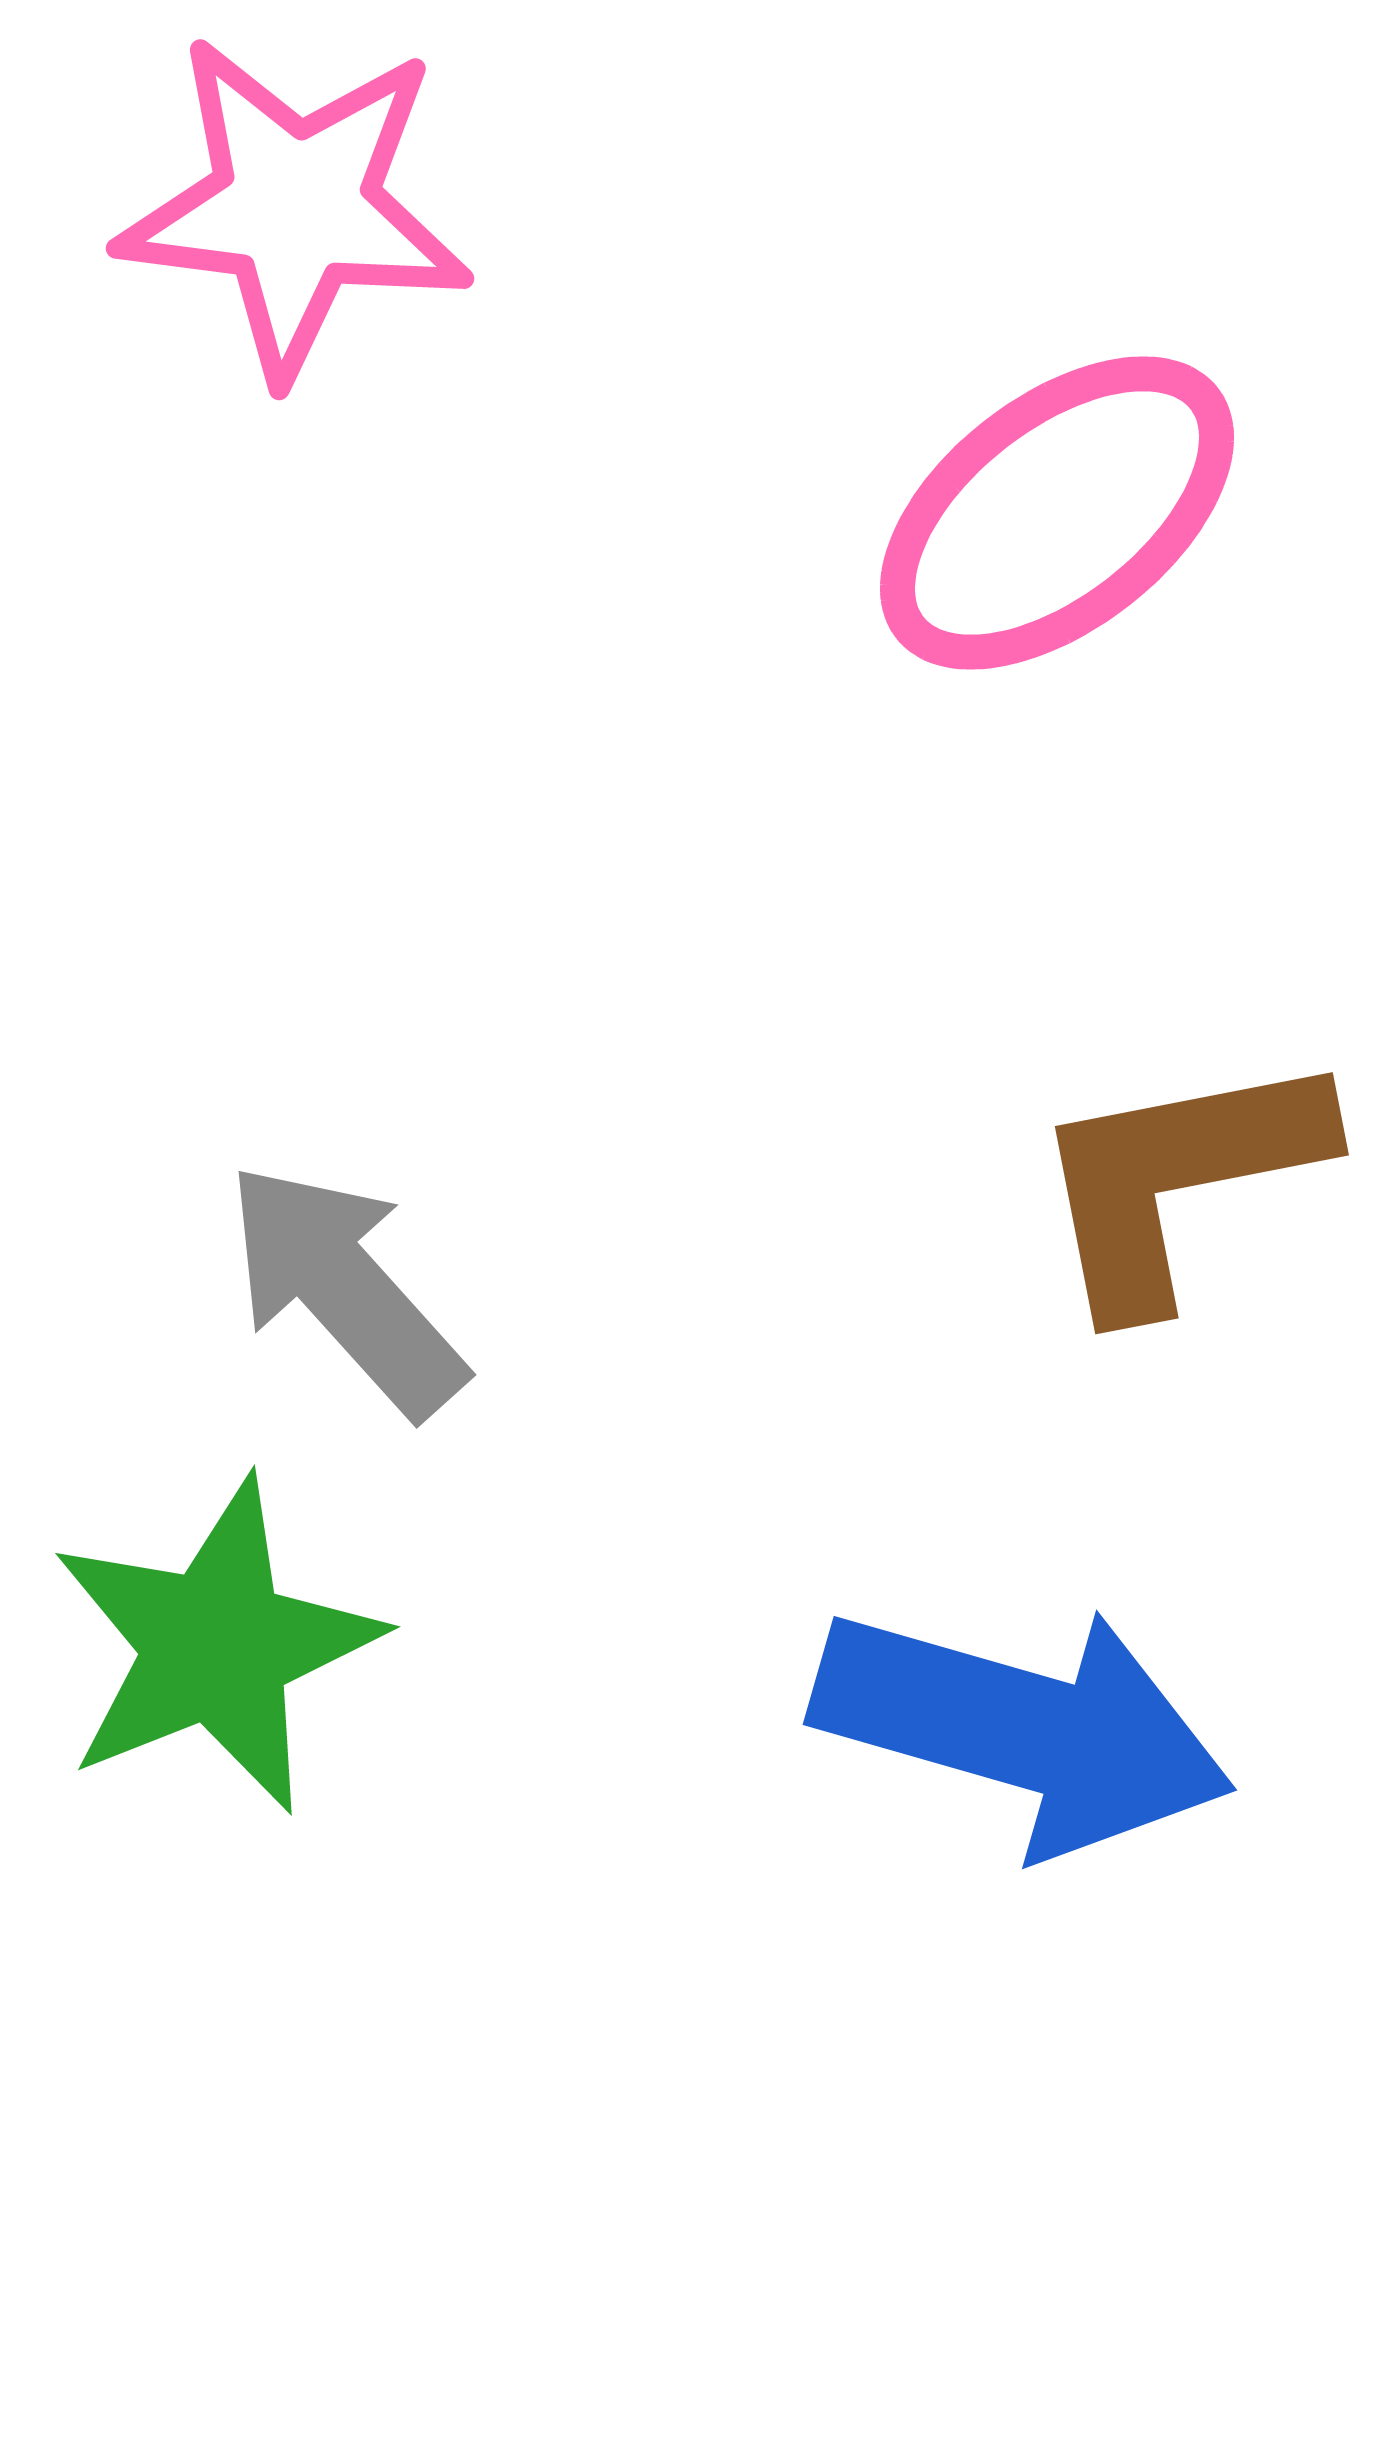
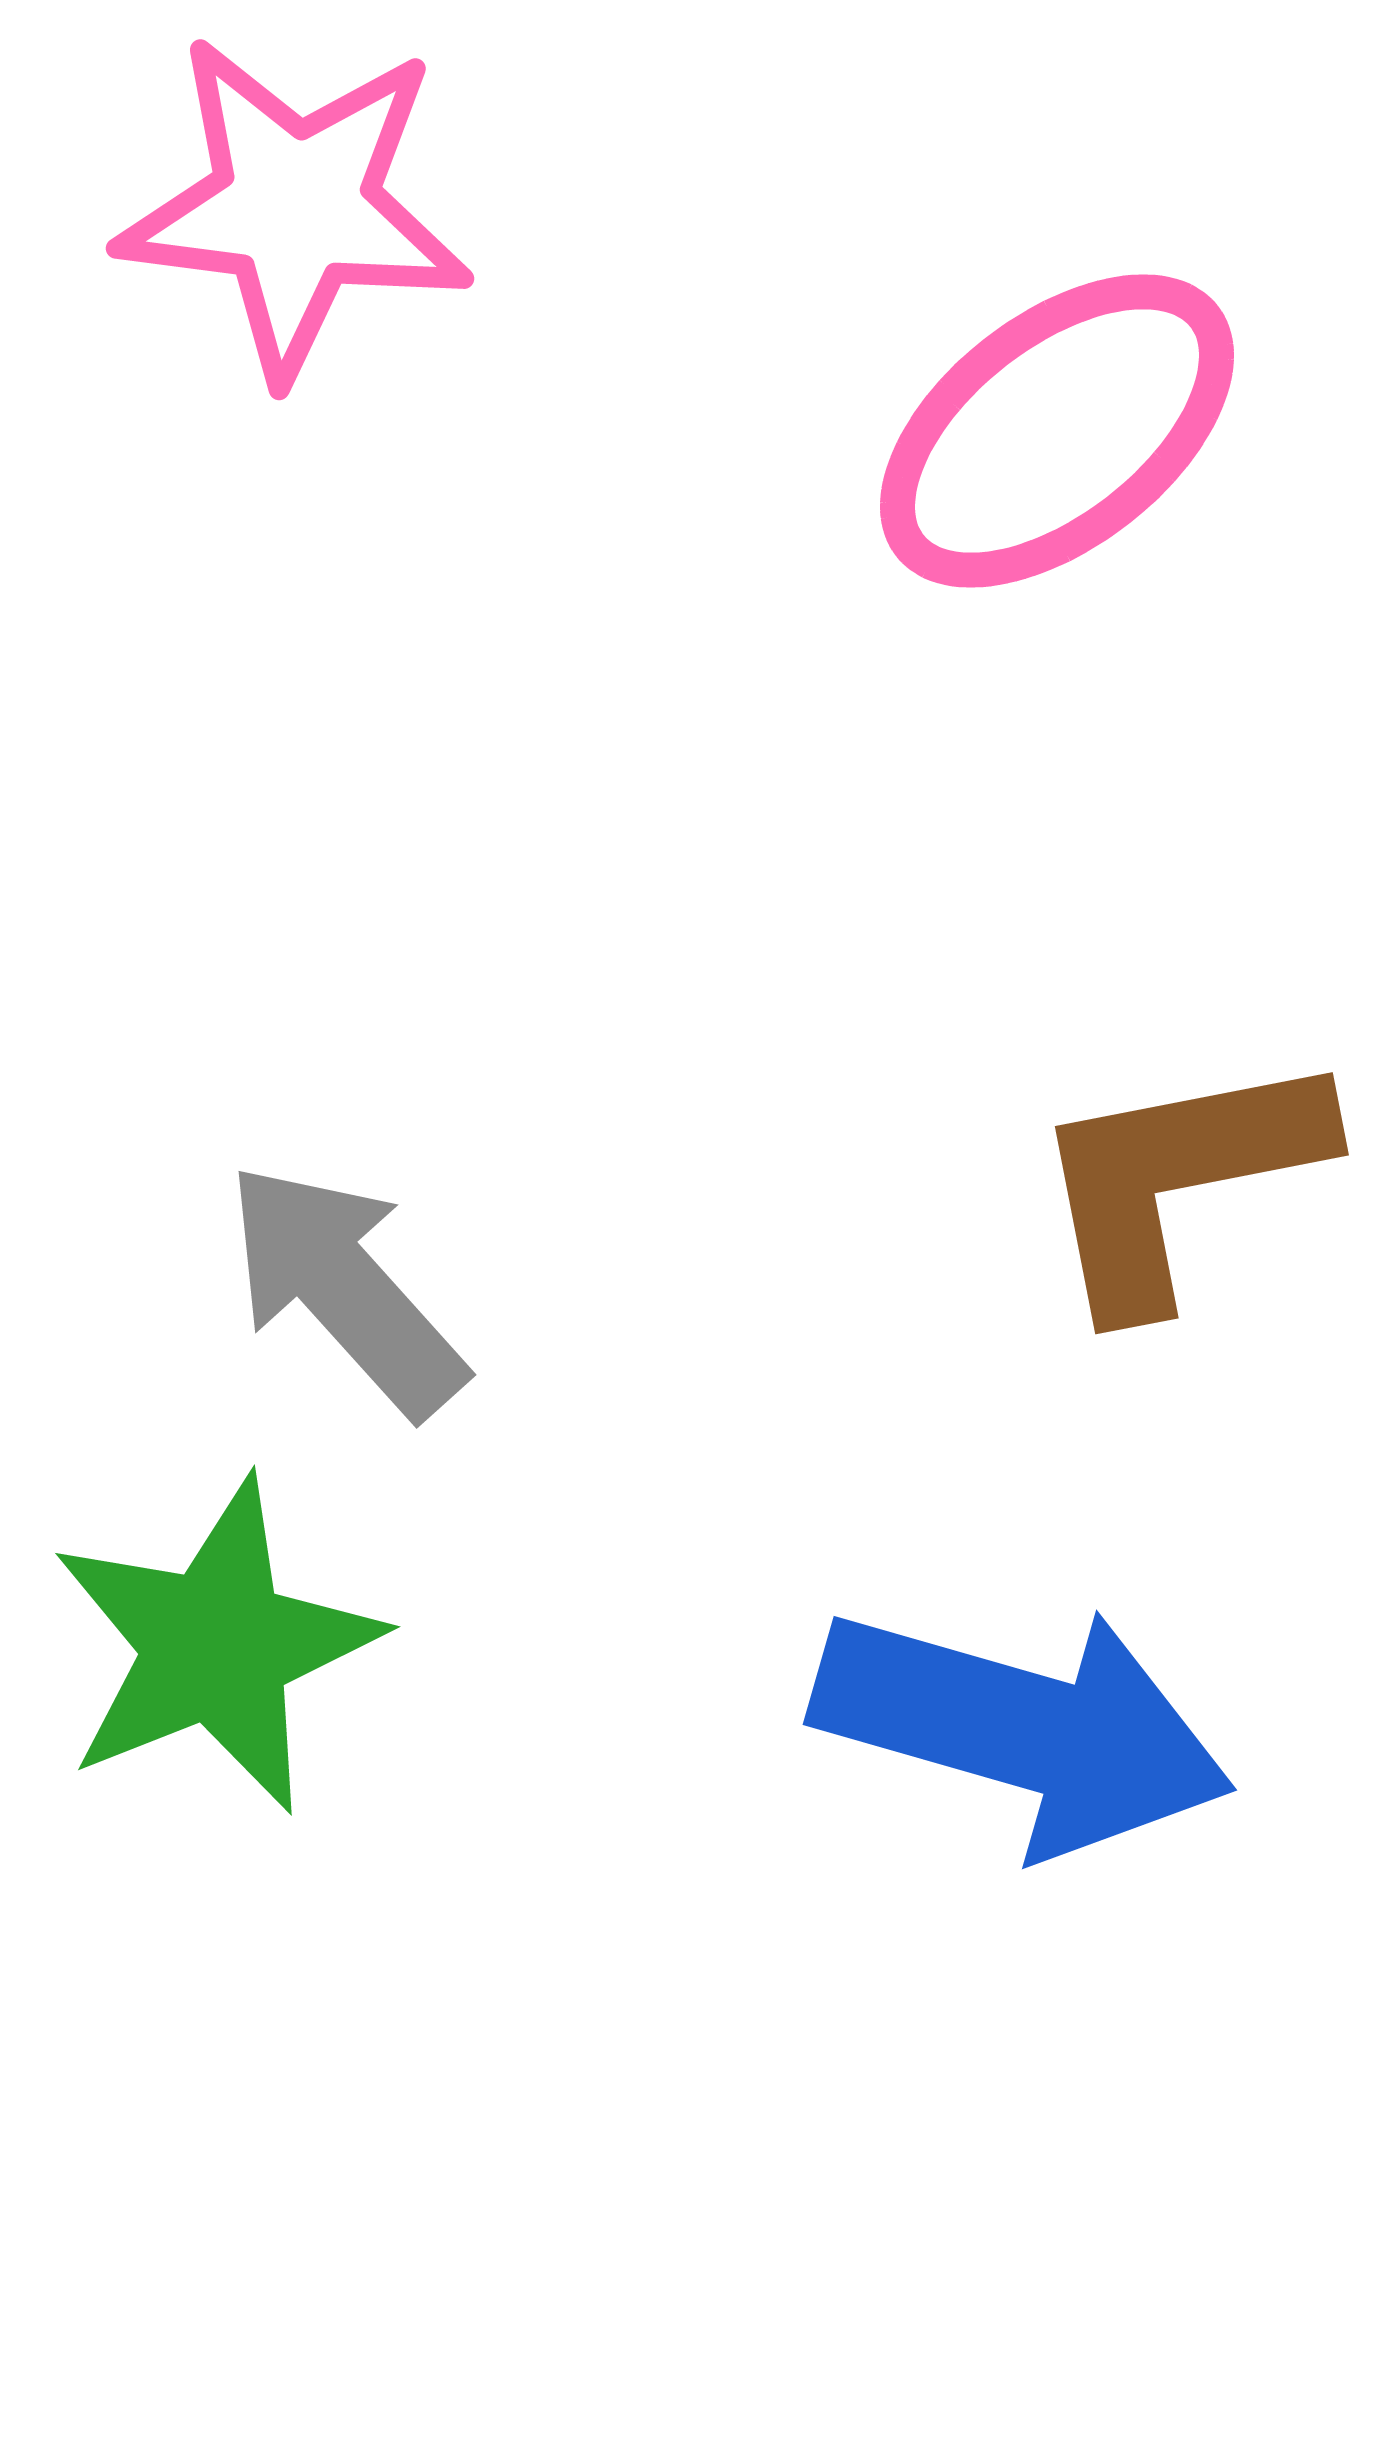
pink ellipse: moved 82 px up
